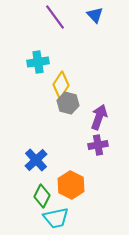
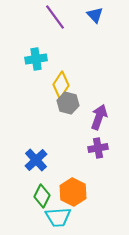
cyan cross: moved 2 px left, 3 px up
purple cross: moved 3 px down
orange hexagon: moved 2 px right, 7 px down
cyan trapezoid: moved 2 px right, 1 px up; rotated 8 degrees clockwise
